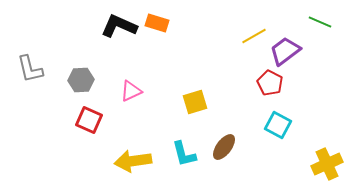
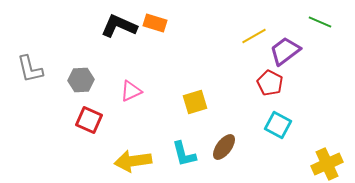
orange rectangle: moved 2 px left
